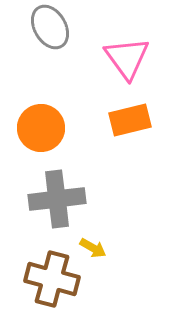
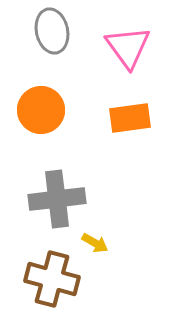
gray ellipse: moved 2 px right, 4 px down; rotated 18 degrees clockwise
pink triangle: moved 1 px right, 11 px up
orange rectangle: moved 2 px up; rotated 6 degrees clockwise
orange circle: moved 18 px up
yellow arrow: moved 2 px right, 5 px up
